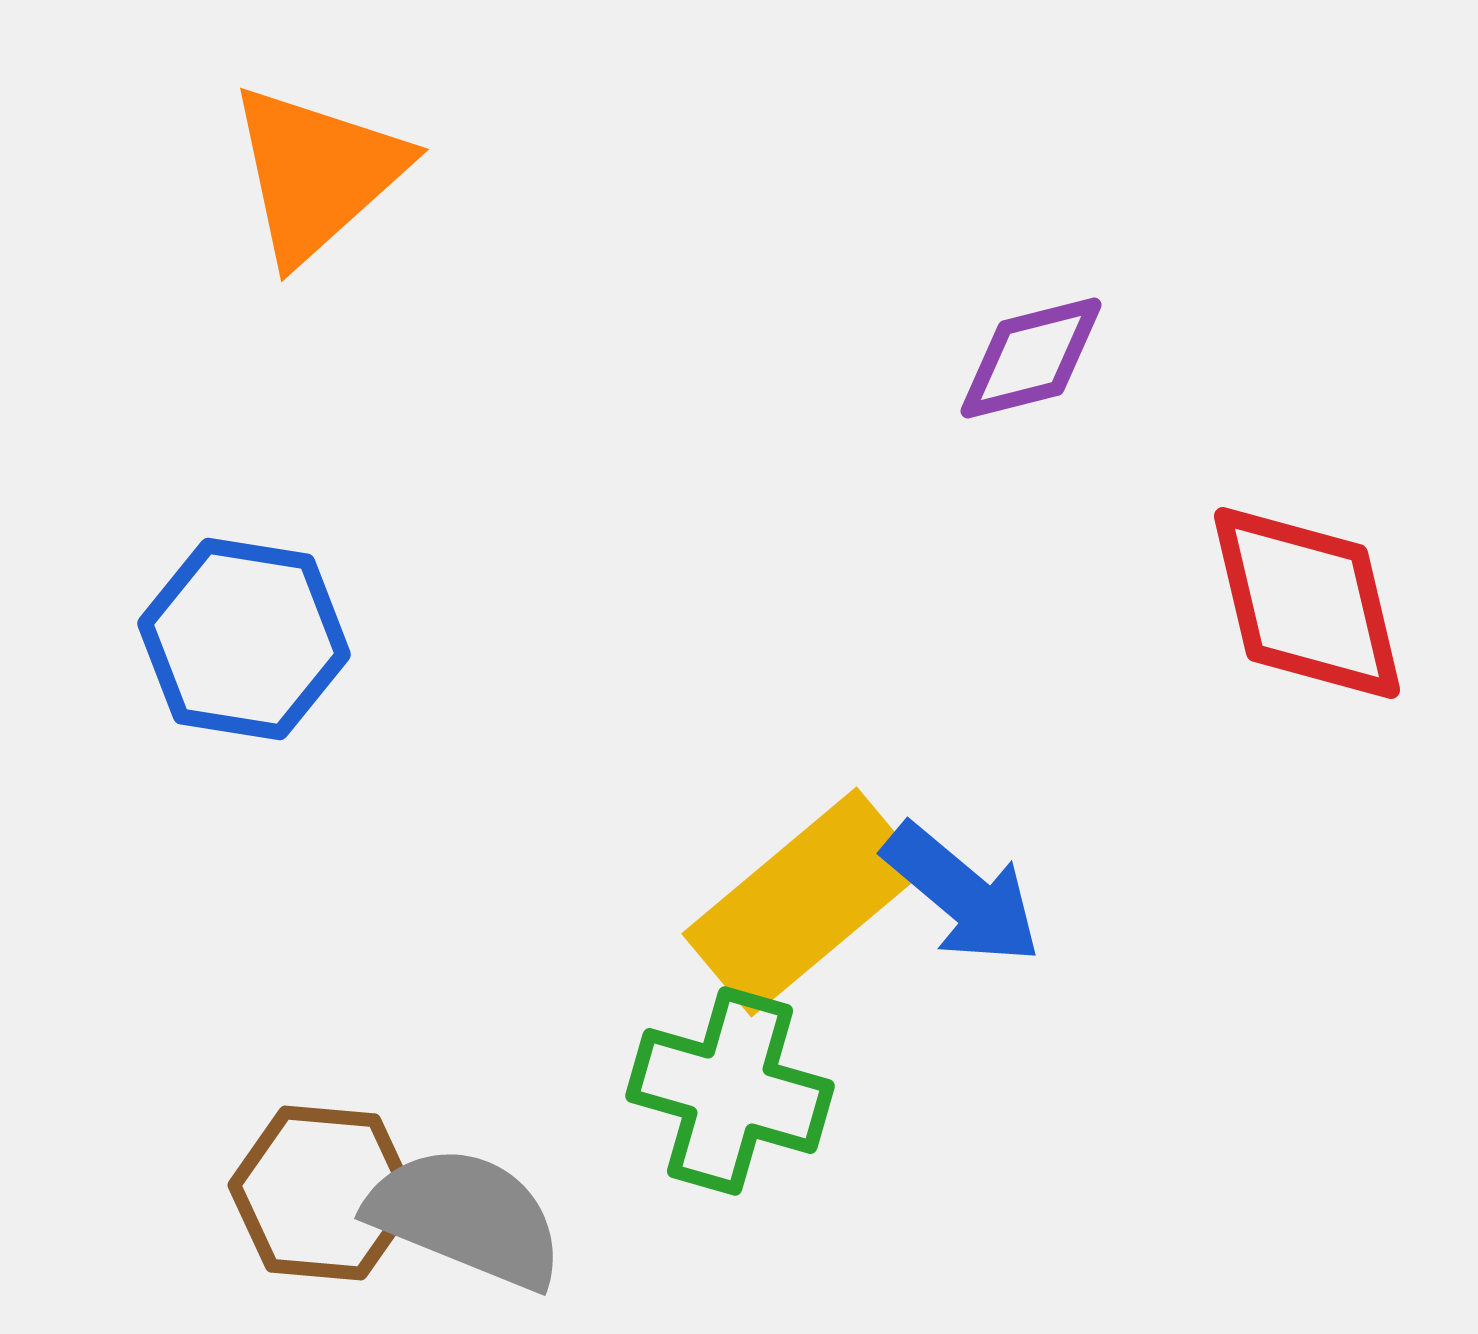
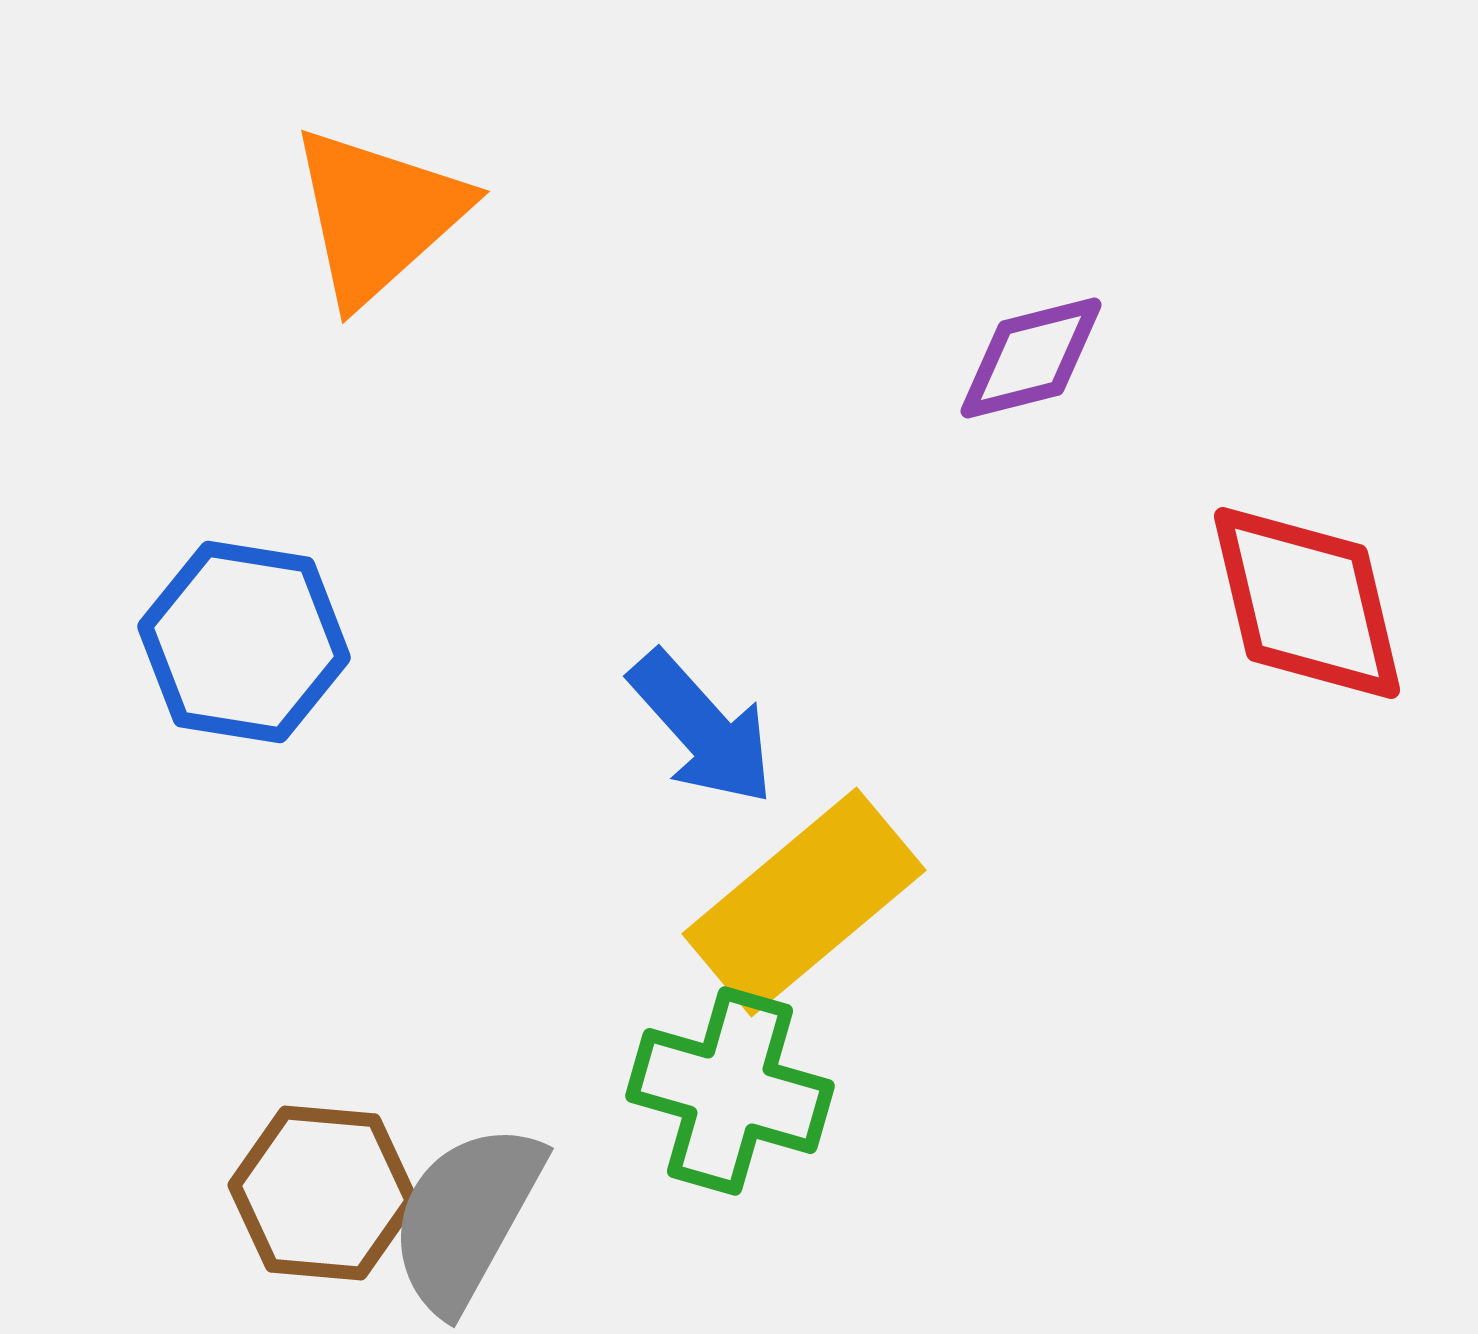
orange triangle: moved 61 px right, 42 px down
blue hexagon: moved 3 px down
blue arrow: moved 260 px left, 166 px up; rotated 8 degrees clockwise
gray semicircle: rotated 83 degrees counterclockwise
